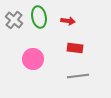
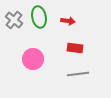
gray line: moved 2 px up
